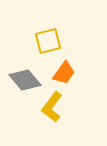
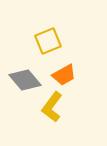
yellow square: rotated 8 degrees counterclockwise
orange trapezoid: moved 2 px down; rotated 25 degrees clockwise
